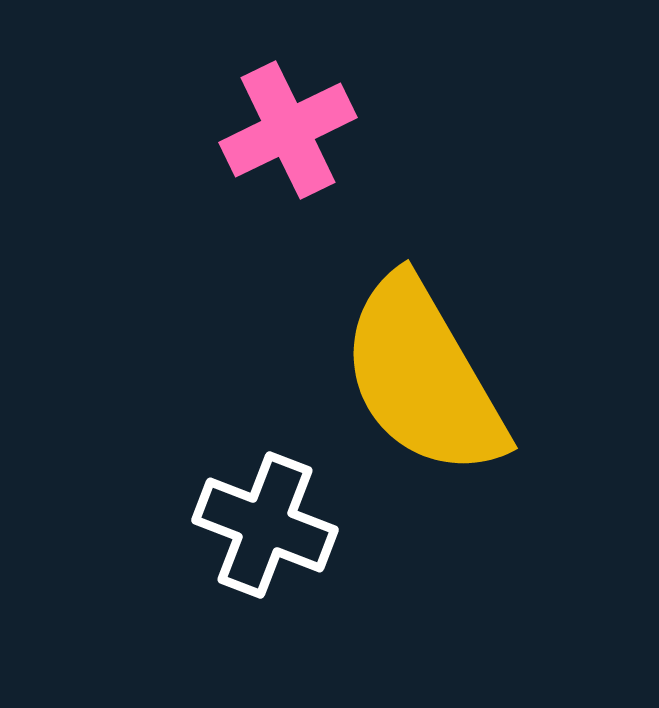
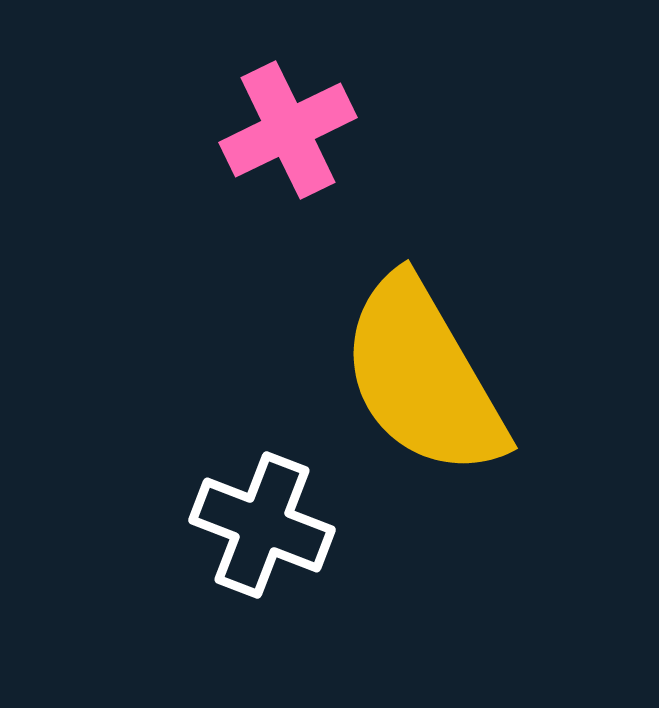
white cross: moved 3 px left
